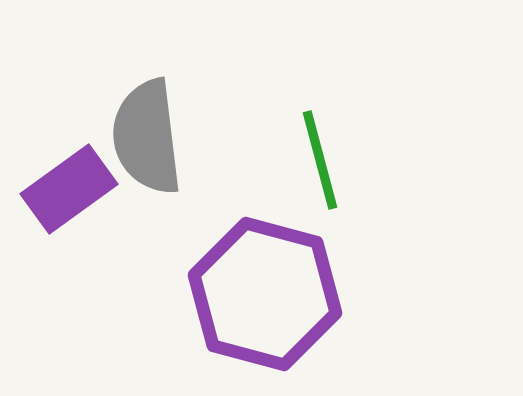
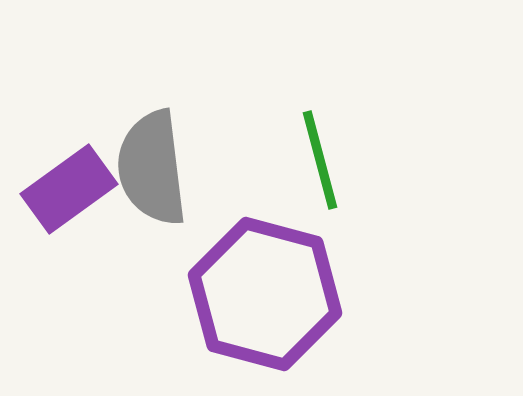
gray semicircle: moved 5 px right, 31 px down
